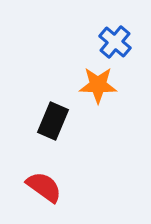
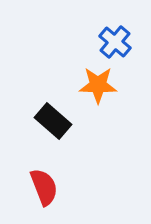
black rectangle: rotated 72 degrees counterclockwise
red semicircle: rotated 33 degrees clockwise
